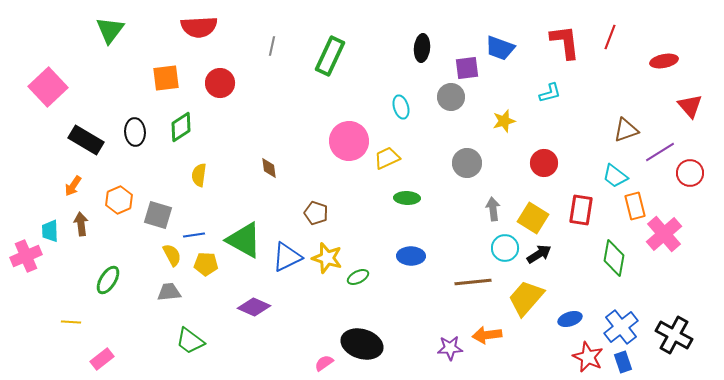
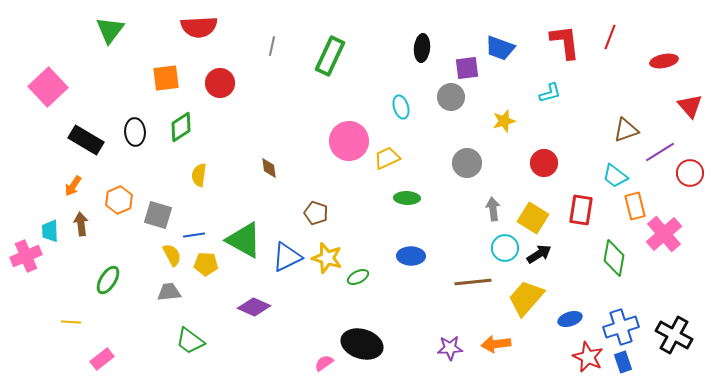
blue cross at (621, 327): rotated 20 degrees clockwise
orange arrow at (487, 335): moved 9 px right, 9 px down
